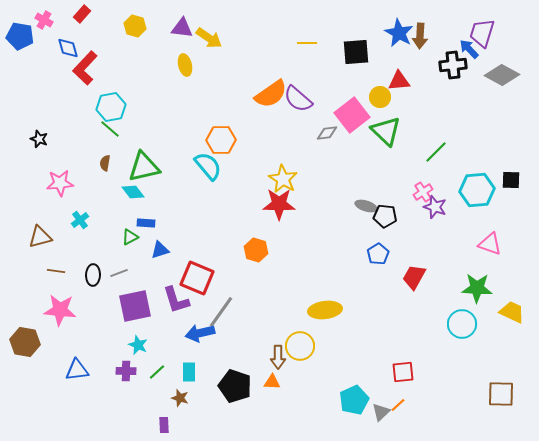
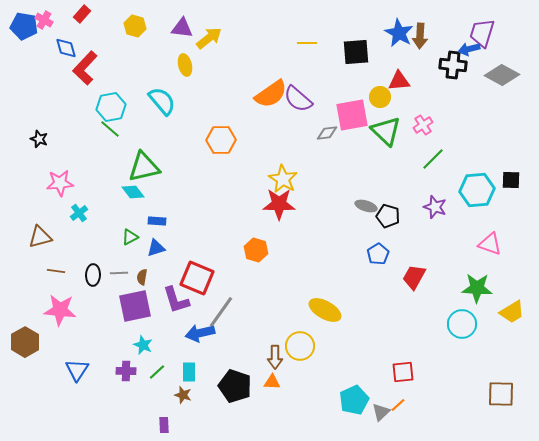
blue pentagon at (20, 36): moved 4 px right, 10 px up
yellow arrow at (209, 38): rotated 72 degrees counterclockwise
blue diamond at (68, 48): moved 2 px left
blue arrow at (469, 49): rotated 60 degrees counterclockwise
black cross at (453, 65): rotated 12 degrees clockwise
pink square at (352, 115): rotated 28 degrees clockwise
green line at (436, 152): moved 3 px left, 7 px down
brown semicircle at (105, 163): moved 37 px right, 114 px down
cyan semicircle at (208, 166): moved 46 px left, 65 px up
pink cross at (423, 192): moved 67 px up
black pentagon at (385, 216): moved 3 px right; rotated 10 degrees clockwise
cyan cross at (80, 220): moved 1 px left, 7 px up
blue rectangle at (146, 223): moved 11 px right, 2 px up
blue triangle at (160, 250): moved 4 px left, 2 px up
gray line at (119, 273): rotated 18 degrees clockwise
yellow ellipse at (325, 310): rotated 36 degrees clockwise
yellow trapezoid at (512, 312): rotated 124 degrees clockwise
brown hexagon at (25, 342): rotated 20 degrees clockwise
cyan star at (138, 345): moved 5 px right
brown arrow at (278, 357): moved 3 px left
blue triangle at (77, 370): rotated 50 degrees counterclockwise
brown star at (180, 398): moved 3 px right, 3 px up
